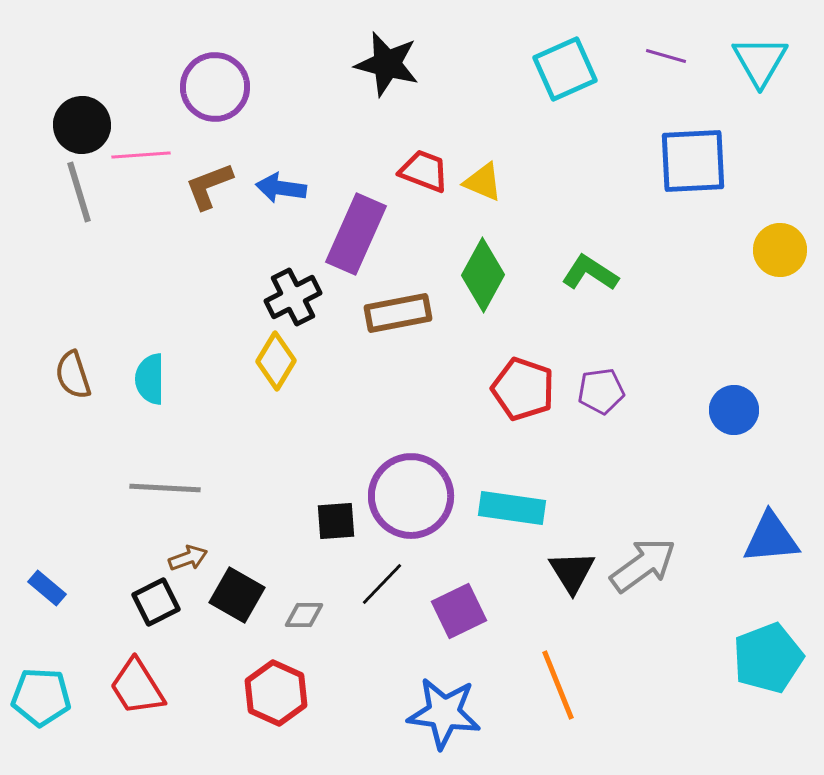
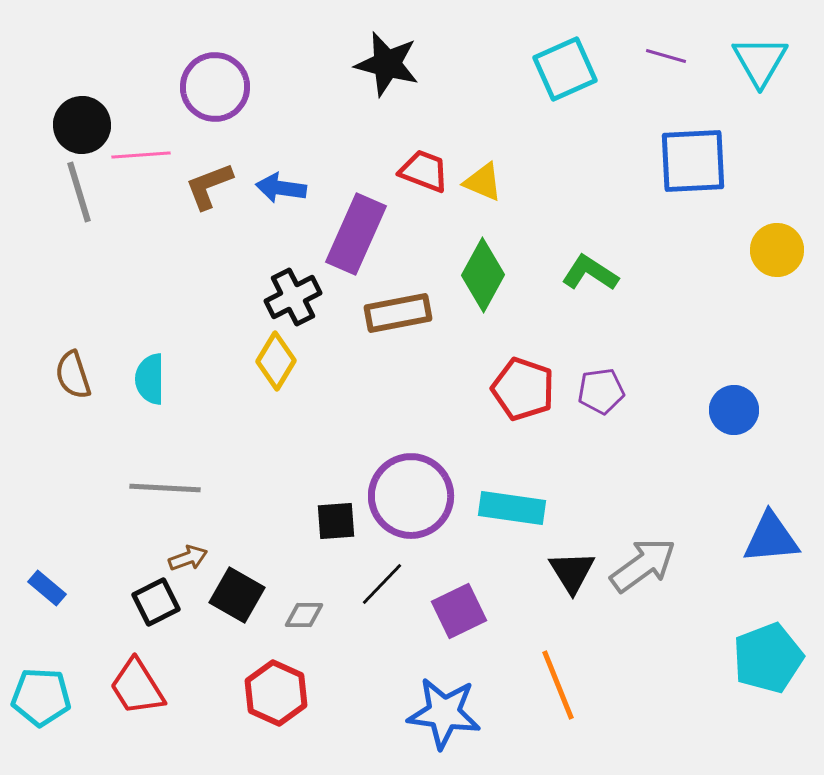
yellow circle at (780, 250): moved 3 px left
